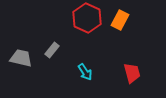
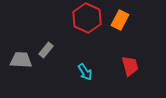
gray rectangle: moved 6 px left
gray trapezoid: moved 2 px down; rotated 10 degrees counterclockwise
red trapezoid: moved 2 px left, 7 px up
